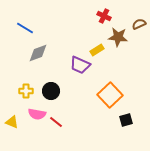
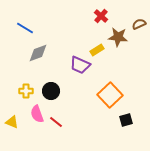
red cross: moved 3 px left; rotated 16 degrees clockwise
pink semicircle: rotated 60 degrees clockwise
